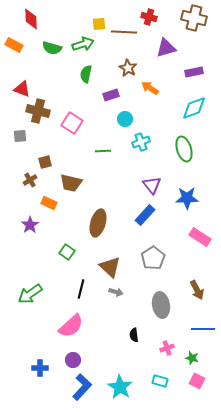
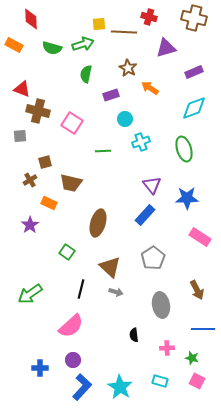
purple rectangle at (194, 72): rotated 12 degrees counterclockwise
pink cross at (167, 348): rotated 16 degrees clockwise
